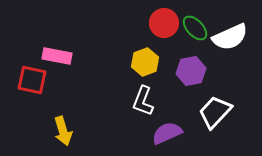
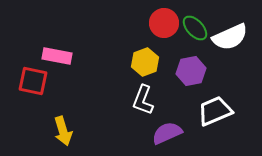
red square: moved 1 px right, 1 px down
white L-shape: moved 1 px up
white trapezoid: moved 1 px up; rotated 24 degrees clockwise
